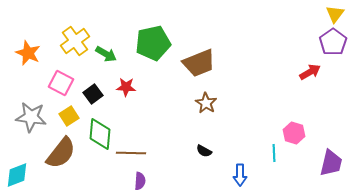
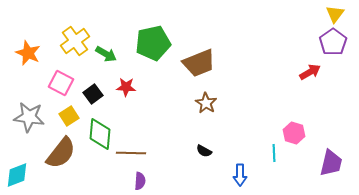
gray star: moved 2 px left
